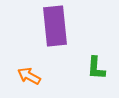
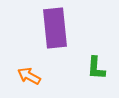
purple rectangle: moved 2 px down
